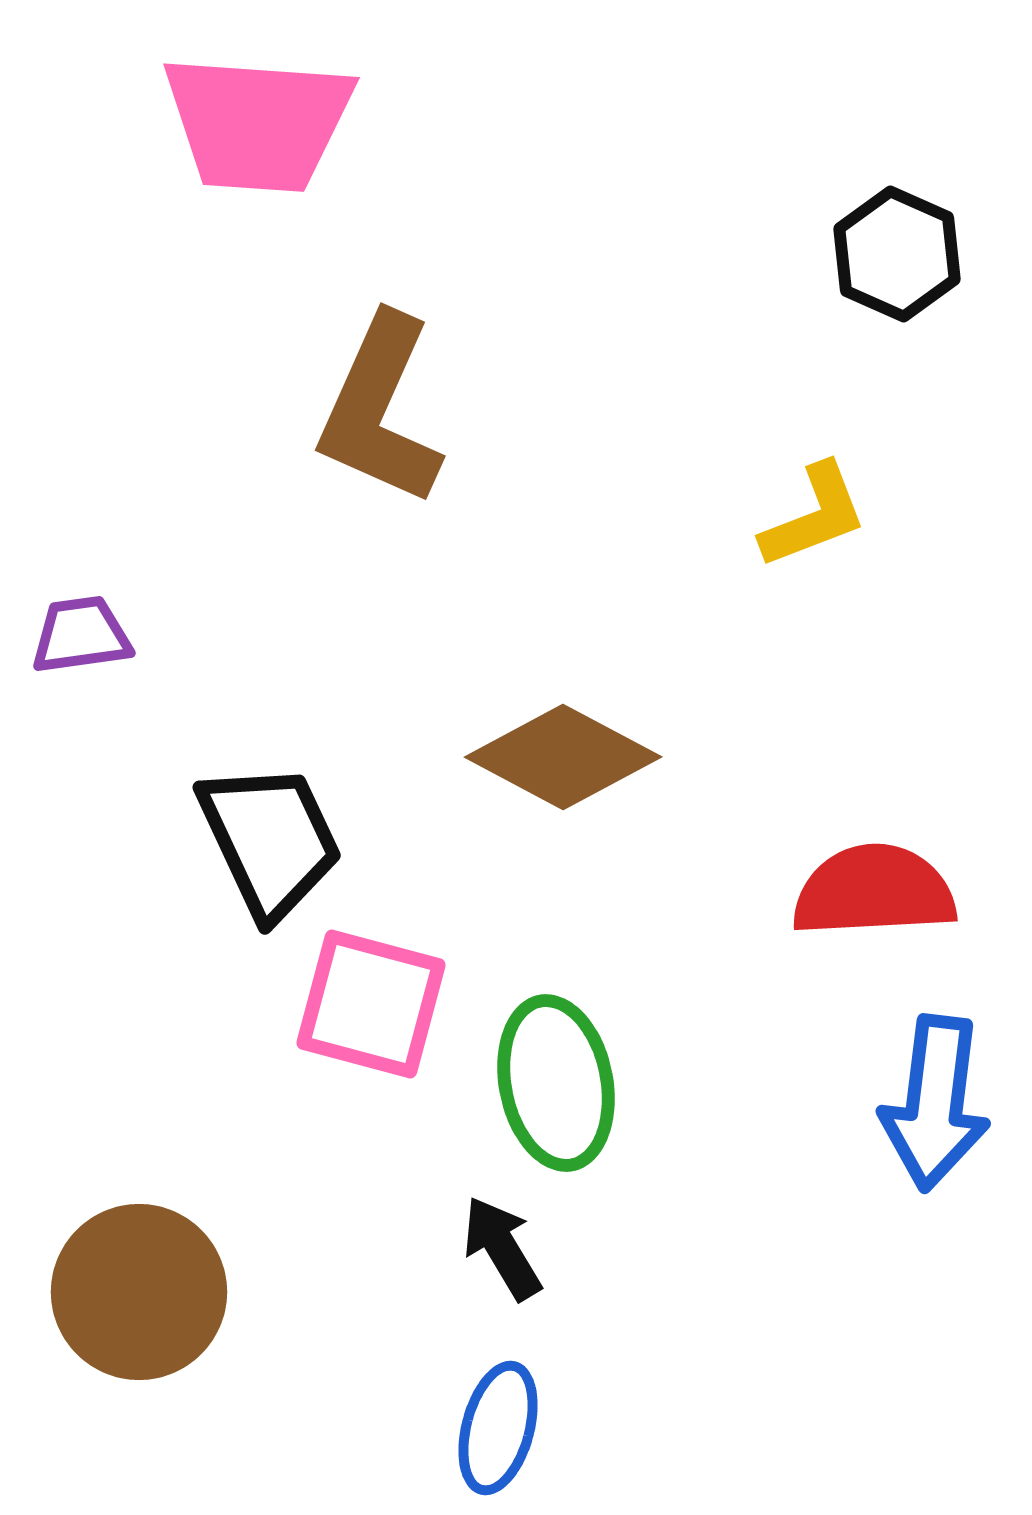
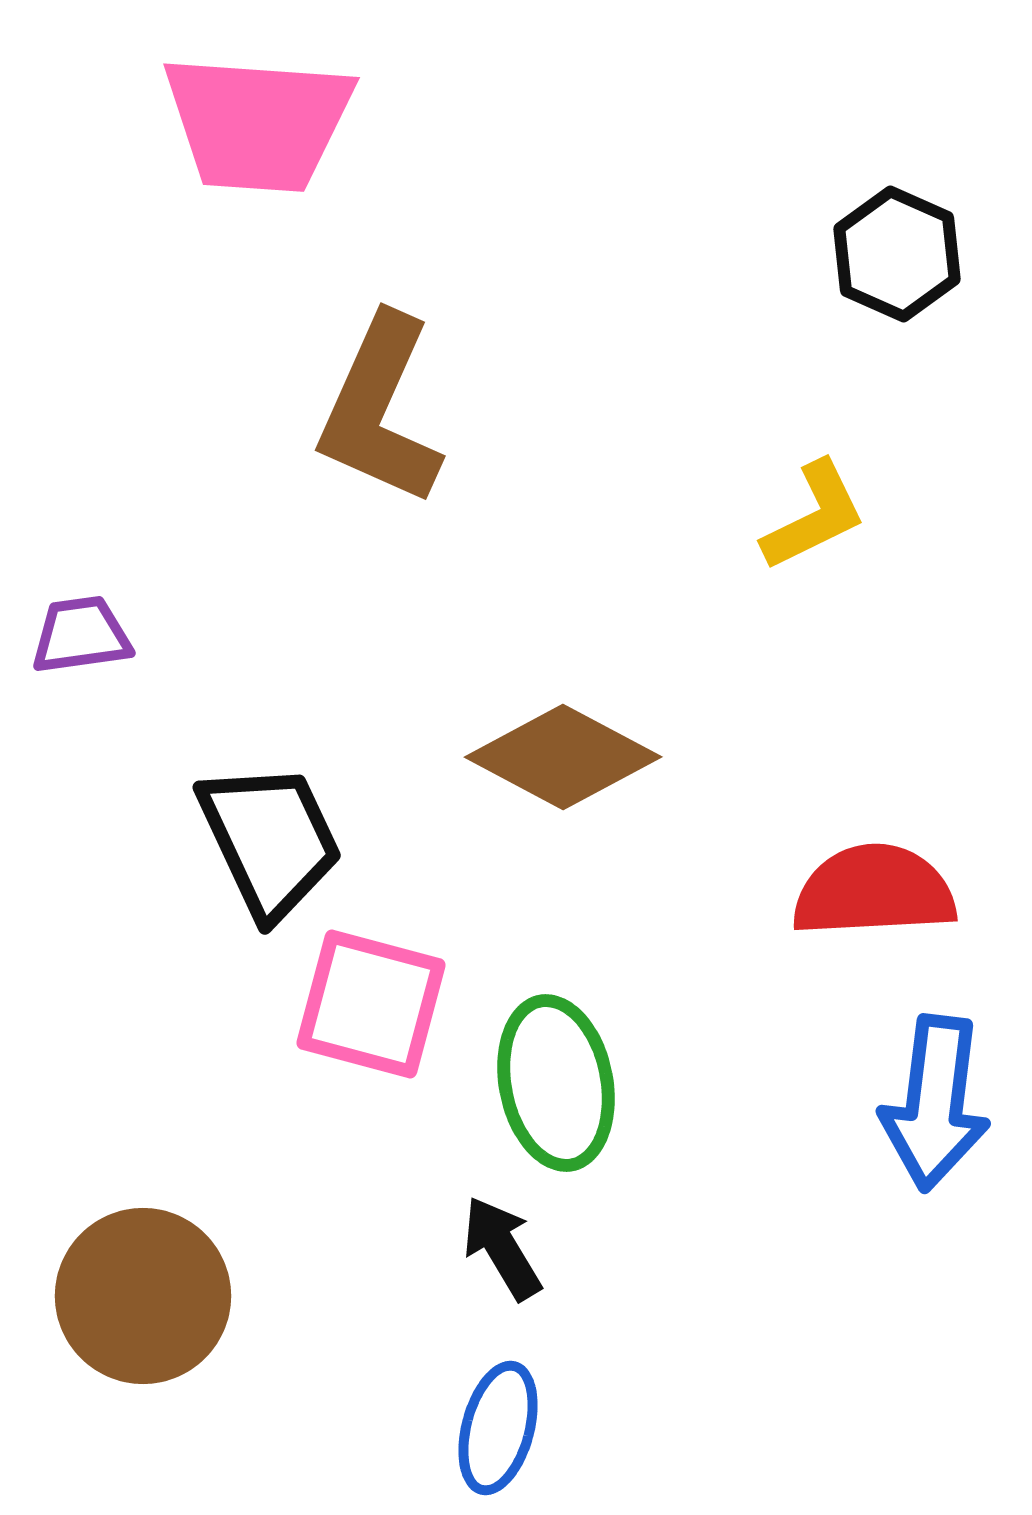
yellow L-shape: rotated 5 degrees counterclockwise
brown circle: moved 4 px right, 4 px down
